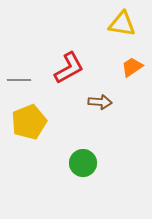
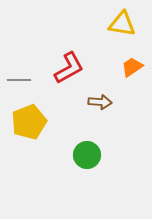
green circle: moved 4 px right, 8 px up
